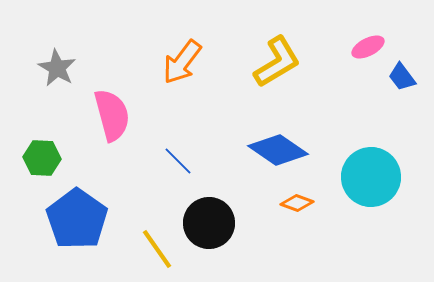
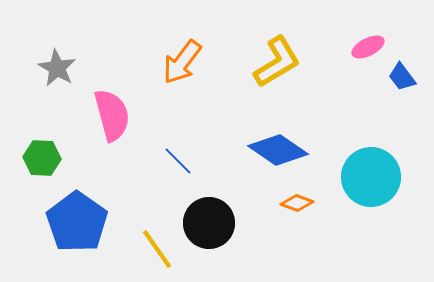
blue pentagon: moved 3 px down
